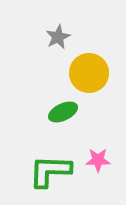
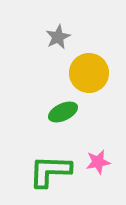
pink star: moved 2 px down; rotated 10 degrees counterclockwise
